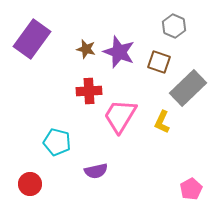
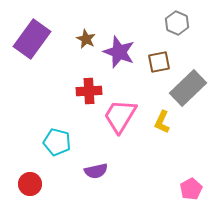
gray hexagon: moved 3 px right, 3 px up
brown star: moved 10 px up; rotated 12 degrees clockwise
brown square: rotated 30 degrees counterclockwise
